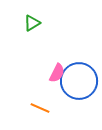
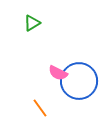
pink semicircle: moved 1 px right; rotated 90 degrees clockwise
orange line: rotated 30 degrees clockwise
